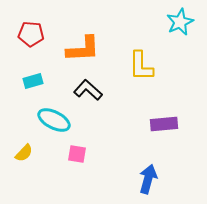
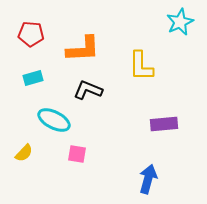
cyan rectangle: moved 3 px up
black L-shape: rotated 20 degrees counterclockwise
